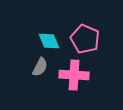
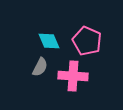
pink pentagon: moved 2 px right, 2 px down
pink cross: moved 1 px left, 1 px down
